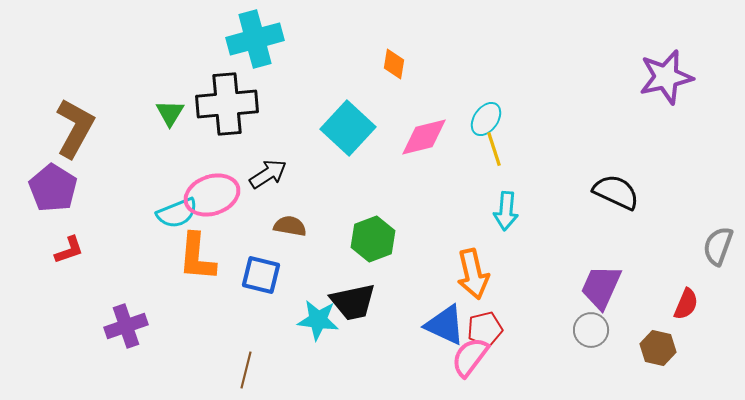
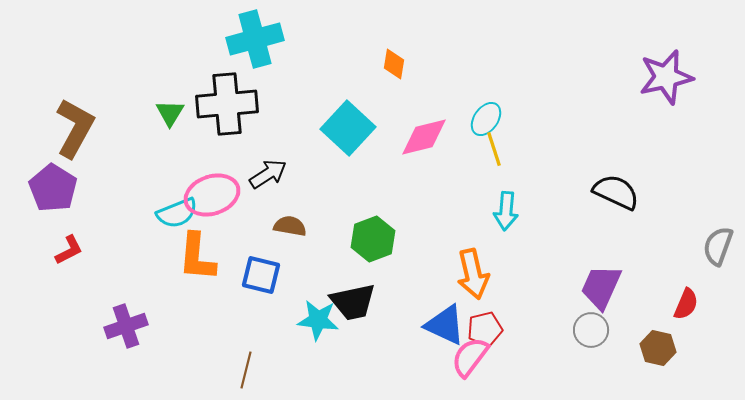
red L-shape: rotated 8 degrees counterclockwise
